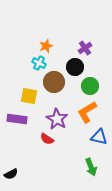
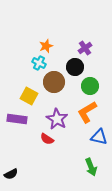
yellow square: rotated 18 degrees clockwise
